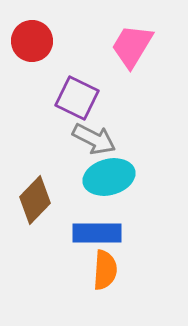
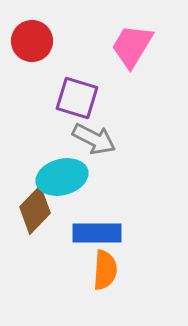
purple square: rotated 9 degrees counterclockwise
cyan ellipse: moved 47 px left
brown diamond: moved 10 px down
